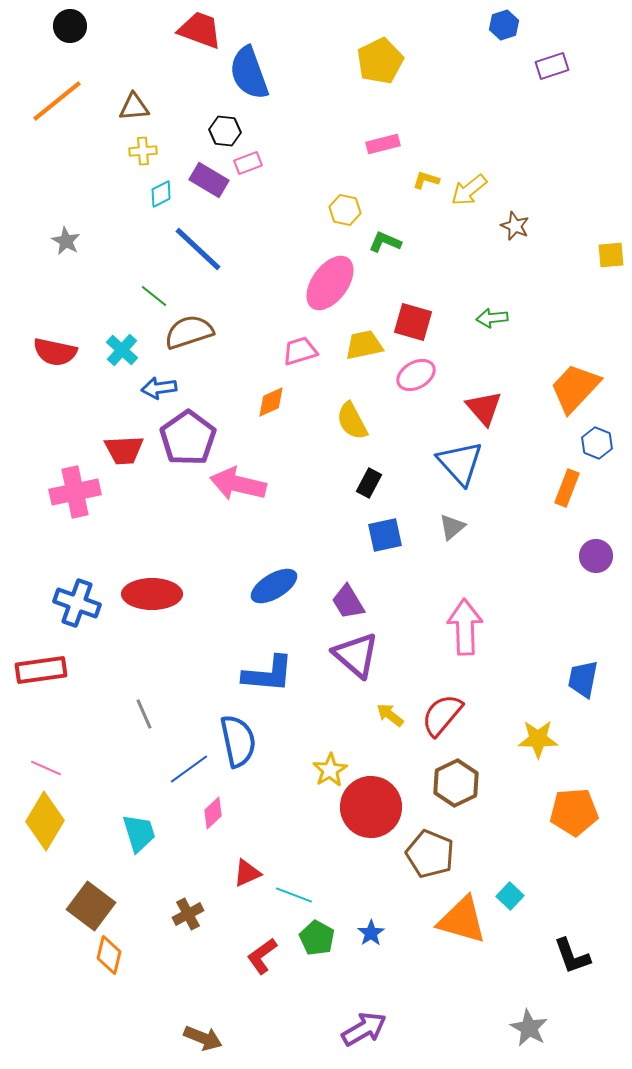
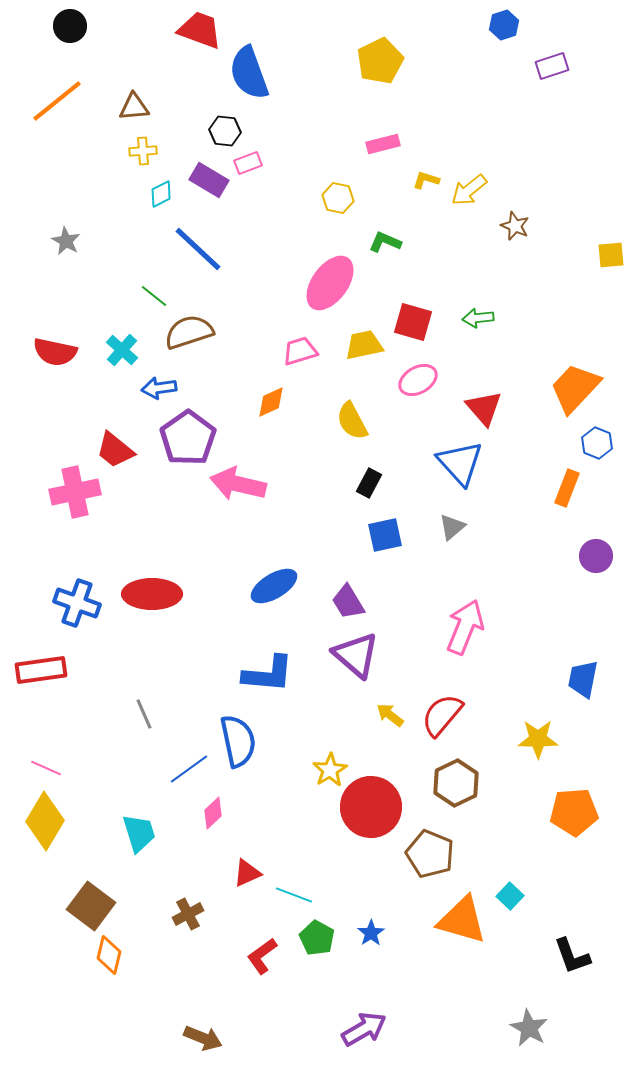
yellow hexagon at (345, 210): moved 7 px left, 12 px up
green arrow at (492, 318): moved 14 px left
pink ellipse at (416, 375): moved 2 px right, 5 px down
red trapezoid at (124, 450): moved 9 px left; rotated 42 degrees clockwise
pink arrow at (465, 627): rotated 24 degrees clockwise
